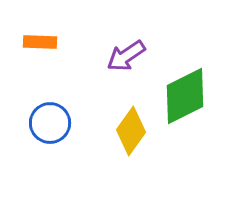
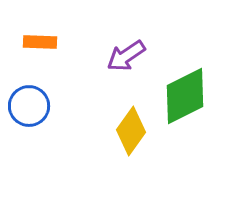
blue circle: moved 21 px left, 17 px up
